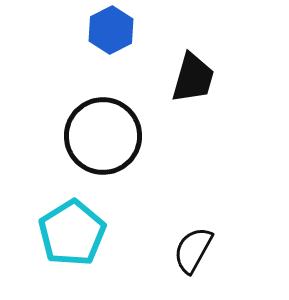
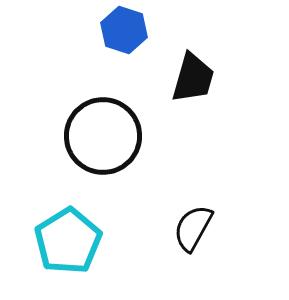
blue hexagon: moved 13 px right; rotated 15 degrees counterclockwise
cyan pentagon: moved 4 px left, 8 px down
black semicircle: moved 22 px up
